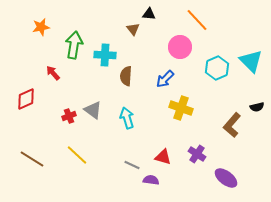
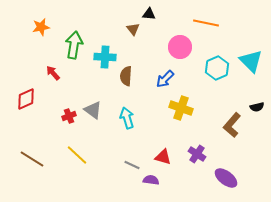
orange line: moved 9 px right, 3 px down; rotated 35 degrees counterclockwise
cyan cross: moved 2 px down
